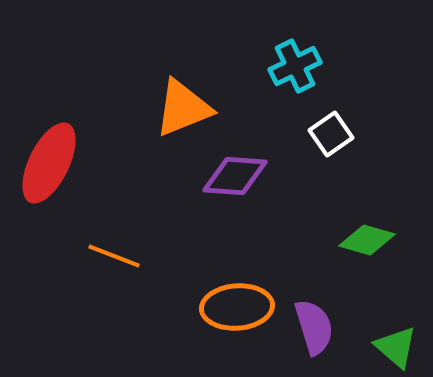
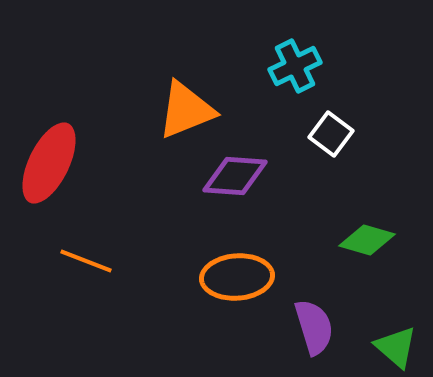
orange triangle: moved 3 px right, 2 px down
white square: rotated 18 degrees counterclockwise
orange line: moved 28 px left, 5 px down
orange ellipse: moved 30 px up
